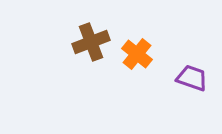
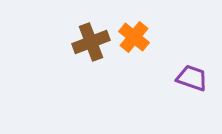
orange cross: moved 3 px left, 17 px up
